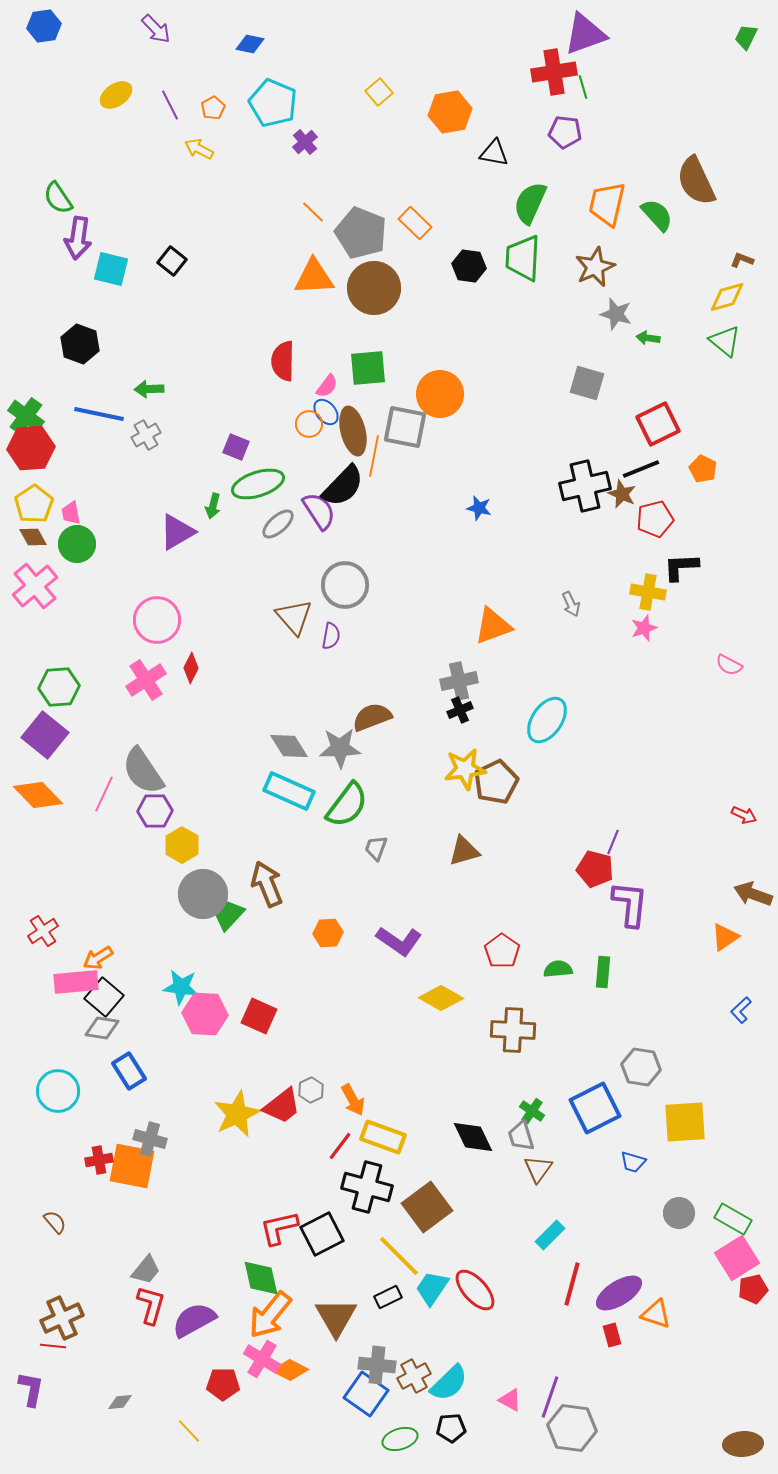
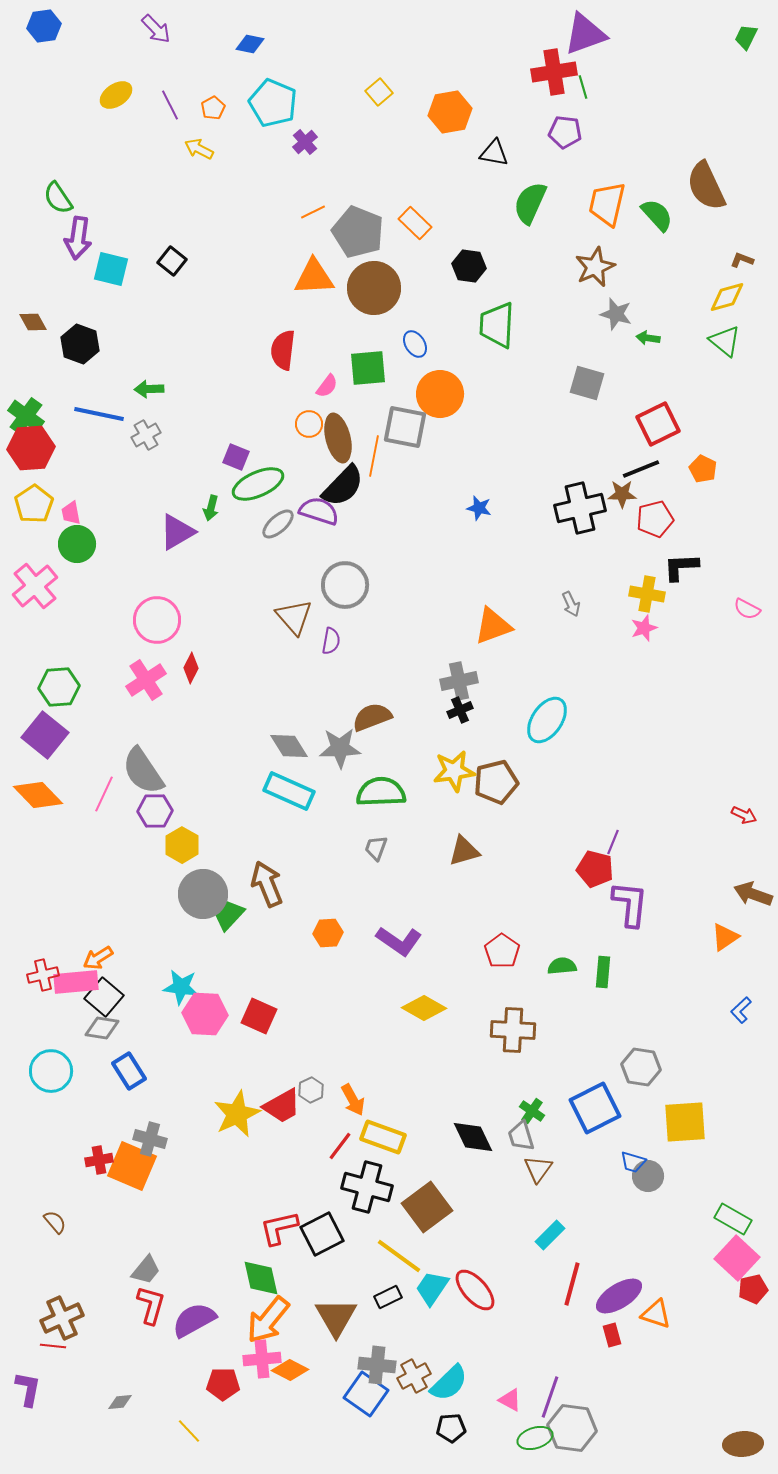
brown semicircle at (696, 181): moved 10 px right, 5 px down
orange line at (313, 212): rotated 70 degrees counterclockwise
gray pentagon at (361, 233): moved 3 px left, 1 px up
green trapezoid at (523, 258): moved 26 px left, 67 px down
red semicircle at (283, 361): moved 11 px up; rotated 6 degrees clockwise
blue ellipse at (326, 412): moved 89 px right, 68 px up; rotated 8 degrees clockwise
brown ellipse at (353, 431): moved 15 px left, 7 px down
purple square at (236, 447): moved 10 px down
green ellipse at (258, 484): rotated 6 degrees counterclockwise
black cross at (585, 486): moved 5 px left, 22 px down
brown star at (622, 494): rotated 24 degrees counterclockwise
green arrow at (213, 506): moved 2 px left, 2 px down
purple semicircle at (319, 511): rotated 39 degrees counterclockwise
brown diamond at (33, 537): moved 215 px up
yellow cross at (648, 592): moved 1 px left, 2 px down
purple semicircle at (331, 636): moved 5 px down
pink semicircle at (729, 665): moved 18 px right, 56 px up
yellow star at (465, 769): moved 11 px left, 2 px down
brown pentagon at (496, 782): rotated 12 degrees clockwise
green semicircle at (347, 805): moved 34 px right, 13 px up; rotated 129 degrees counterclockwise
red cross at (43, 931): moved 44 px down; rotated 20 degrees clockwise
green semicircle at (558, 969): moved 4 px right, 3 px up
yellow diamond at (441, 998): moved 17 px left, 10 px down
cyan circle at (58, 1091): moved 7 px left, 20 px up
red trapezoid at (282, 1106): rotated 9 degrees clockwise
orange square at (132, 1166): rotated 12 degrees clockwise
gray circle at (679, 1213): moved 31 px left, 37 px up
yellow line at (399, 1256): rotated 9 degrees counterclockwise
pink square at (737, 1258): rotated 15 degrees counterclockwise
purple ellipse at (619, 1293): moved 3 px down
orange arrow at (270, 1315): moved 2 px left, 5 px down
pink cross at (262, 1359): rotated 36 degrees counterclockwise
purple L-shape at (31, 1389): moved 3 px left
green ellipse at (400, 1439): moved 135 px right, 1 px up
